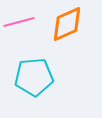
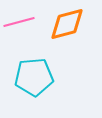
orange diamond: rotated 9 degrees clockwise
